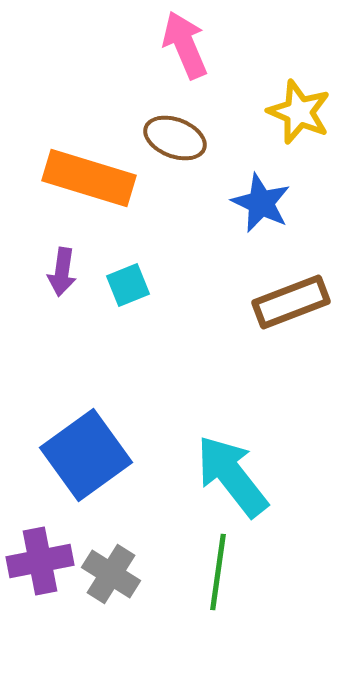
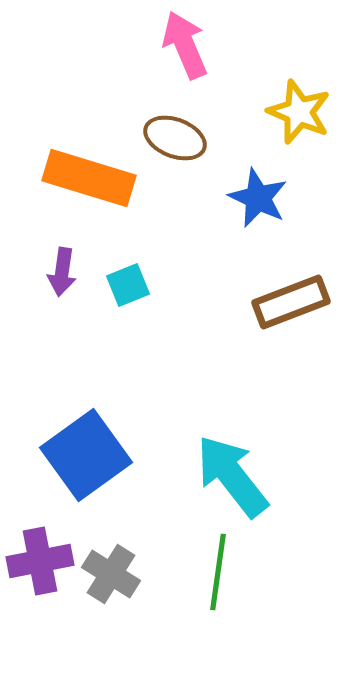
blue star: moved 3 px left, 5 px up
